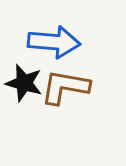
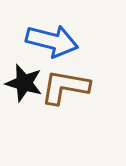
blue arrow: moved 2 px left, 1 px up; rotated 9 degrees clockwise
